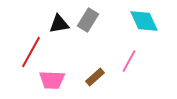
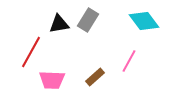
cyan diamond: rotated 12 degrees counterclockwise
